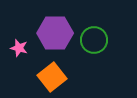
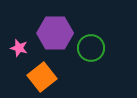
green circle: moved 3 px left, 8 px down
orange square: moved 10 px left
